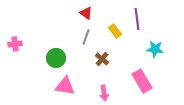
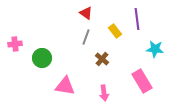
green circle: moved 14 px left
